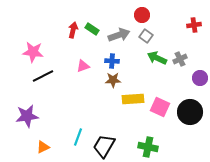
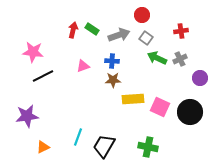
red cross: moved 13 px left, 6 px down
gray square: moved 2 px down
